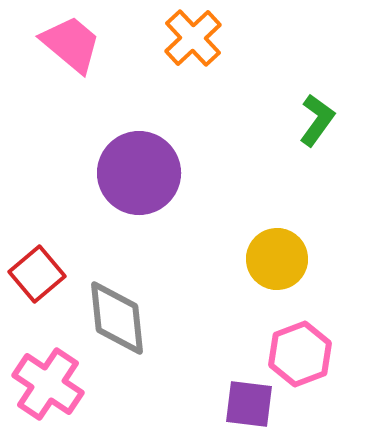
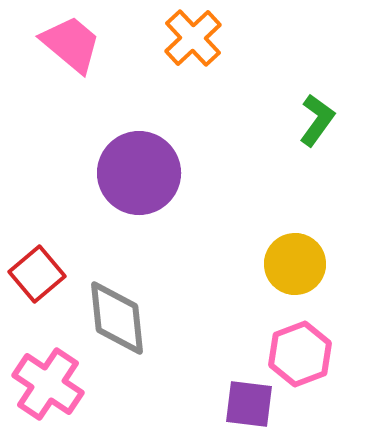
yellow circle: moved 18 px right, 5 px down
